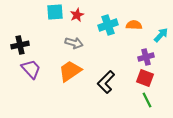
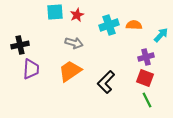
cyan cross: moved 1 px right
purple trapezoid: rotated 45 degrees clockwise
